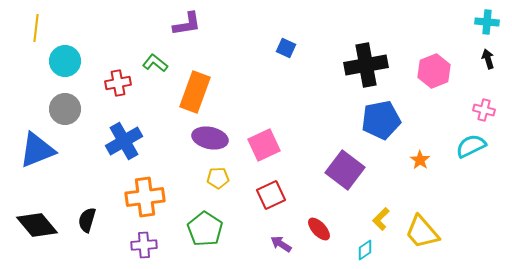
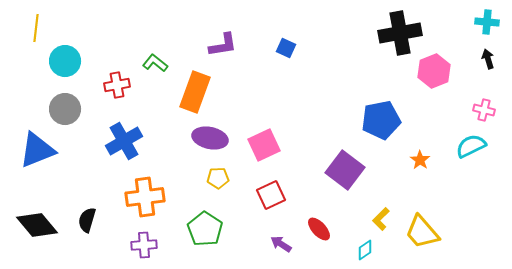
purple L-shape: moved 36 px right, 21 px down
black cross: moved 34 px right, 32 px up
red cross: moved 1 px left, 2 px down
